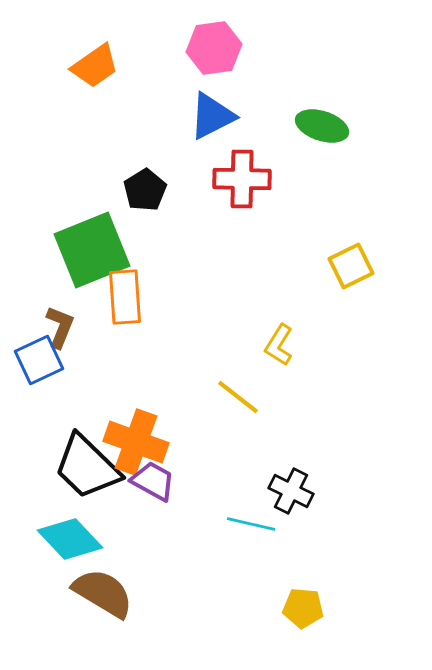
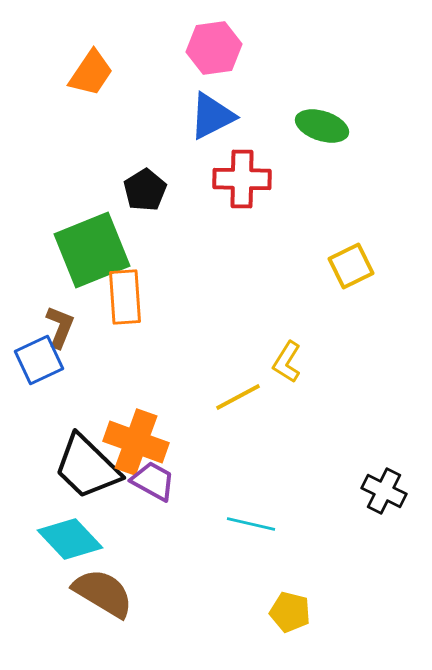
orange trapezoid: moved 4 px left, 7 px down; rotated 21 degrees counterclockwise
yellow L-shape: moved 8 px right, 17 px down
yellow line: rotated 66 degrees counterclockwise
black cross: moved 93 px right
yellow pentagon: moved 13 px left, 4 px down; rotated 9 degrees clockwise
